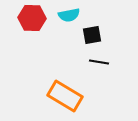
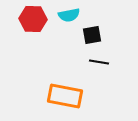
red hexagon: moved 1 px right, 1 px down
orange rectangle: rotated 20 degrees counterclockwise
